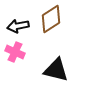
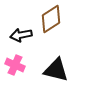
black arrow: moved 3 px right, 9 px down
pink cross: moved 13 px down
